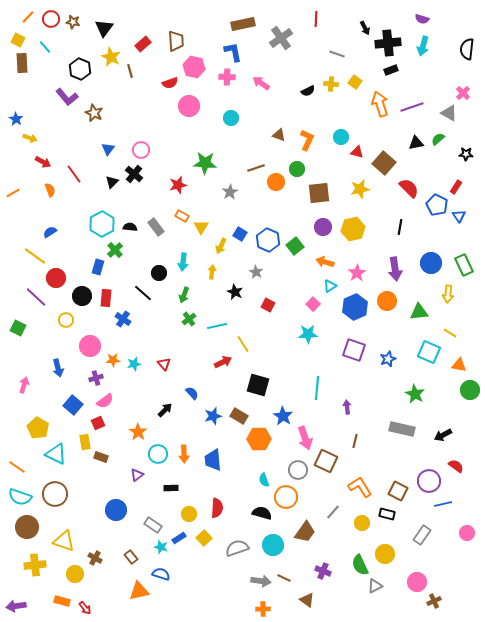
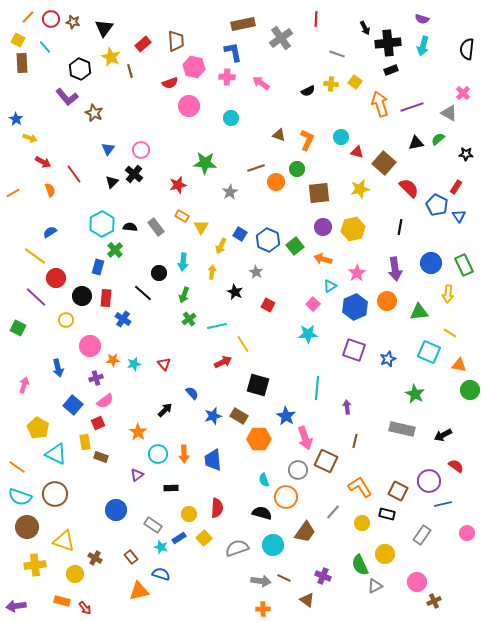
orange arrow at (325, 262): moved 2 px left, 3 px up
blue star at (283, 416): moved 3 px right
purple cross at (323, 571): moved 5 px down
